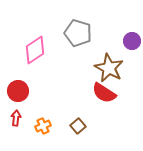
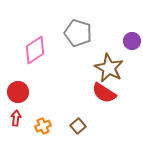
red circle: moved 1 px down
